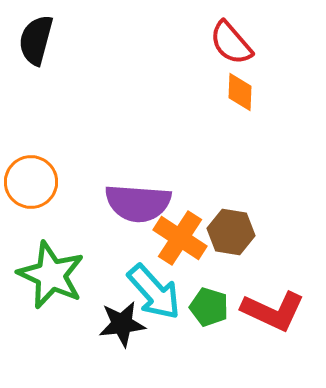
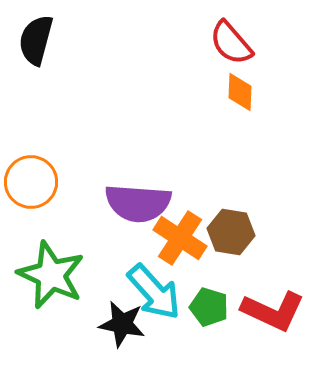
black star: rotated 18 degrees clockwise
